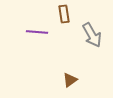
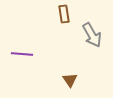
purple line: moved 15 px left, 22 px down
brown triangle: rotated 28 degrees counterclockwise
